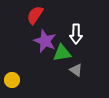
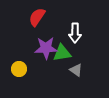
red semicircle: moved 2 px right, 2 px down
white arrow: moved 1 px left, 1 px up
purple star: moved 1 px right, 7 px down; rotated 25 degrees counterclockwise
yellow circle: moved 7 px right, 11 px up
